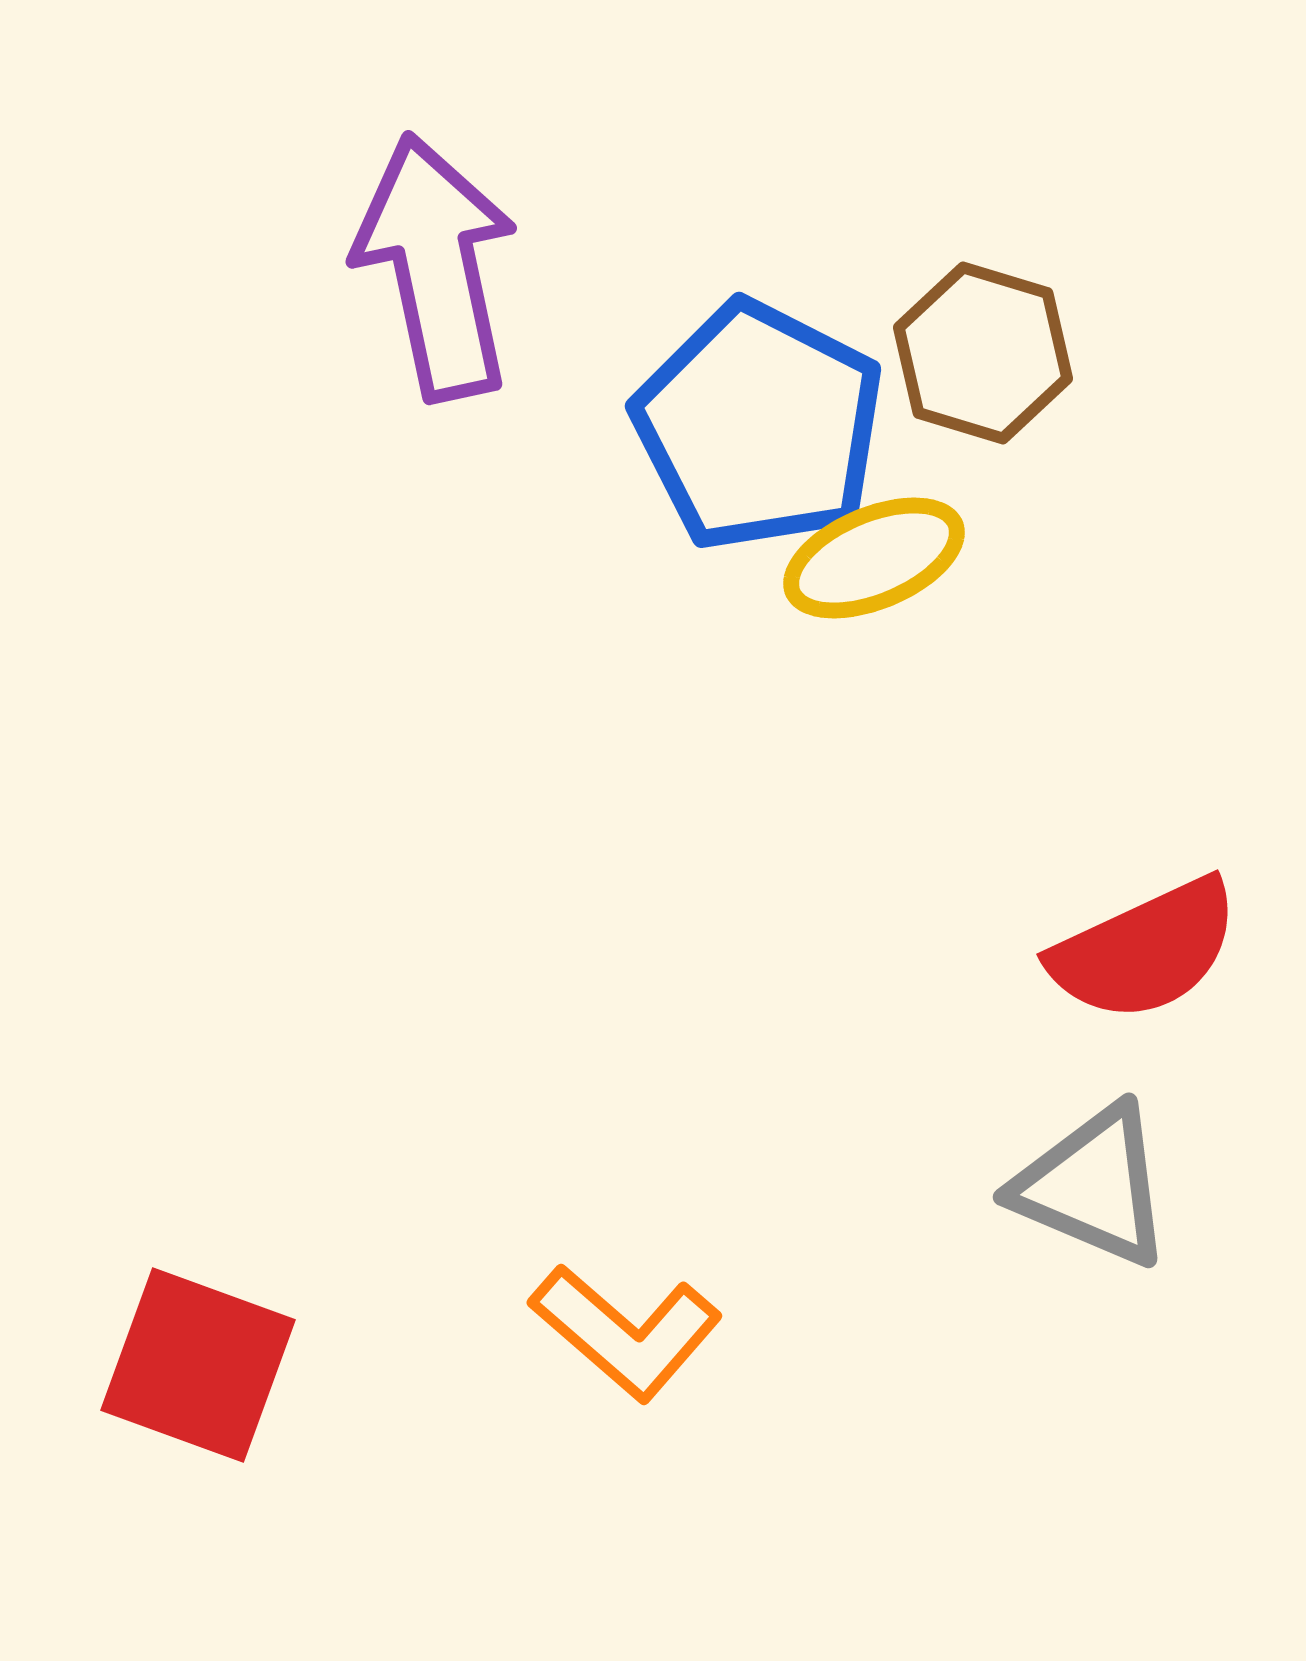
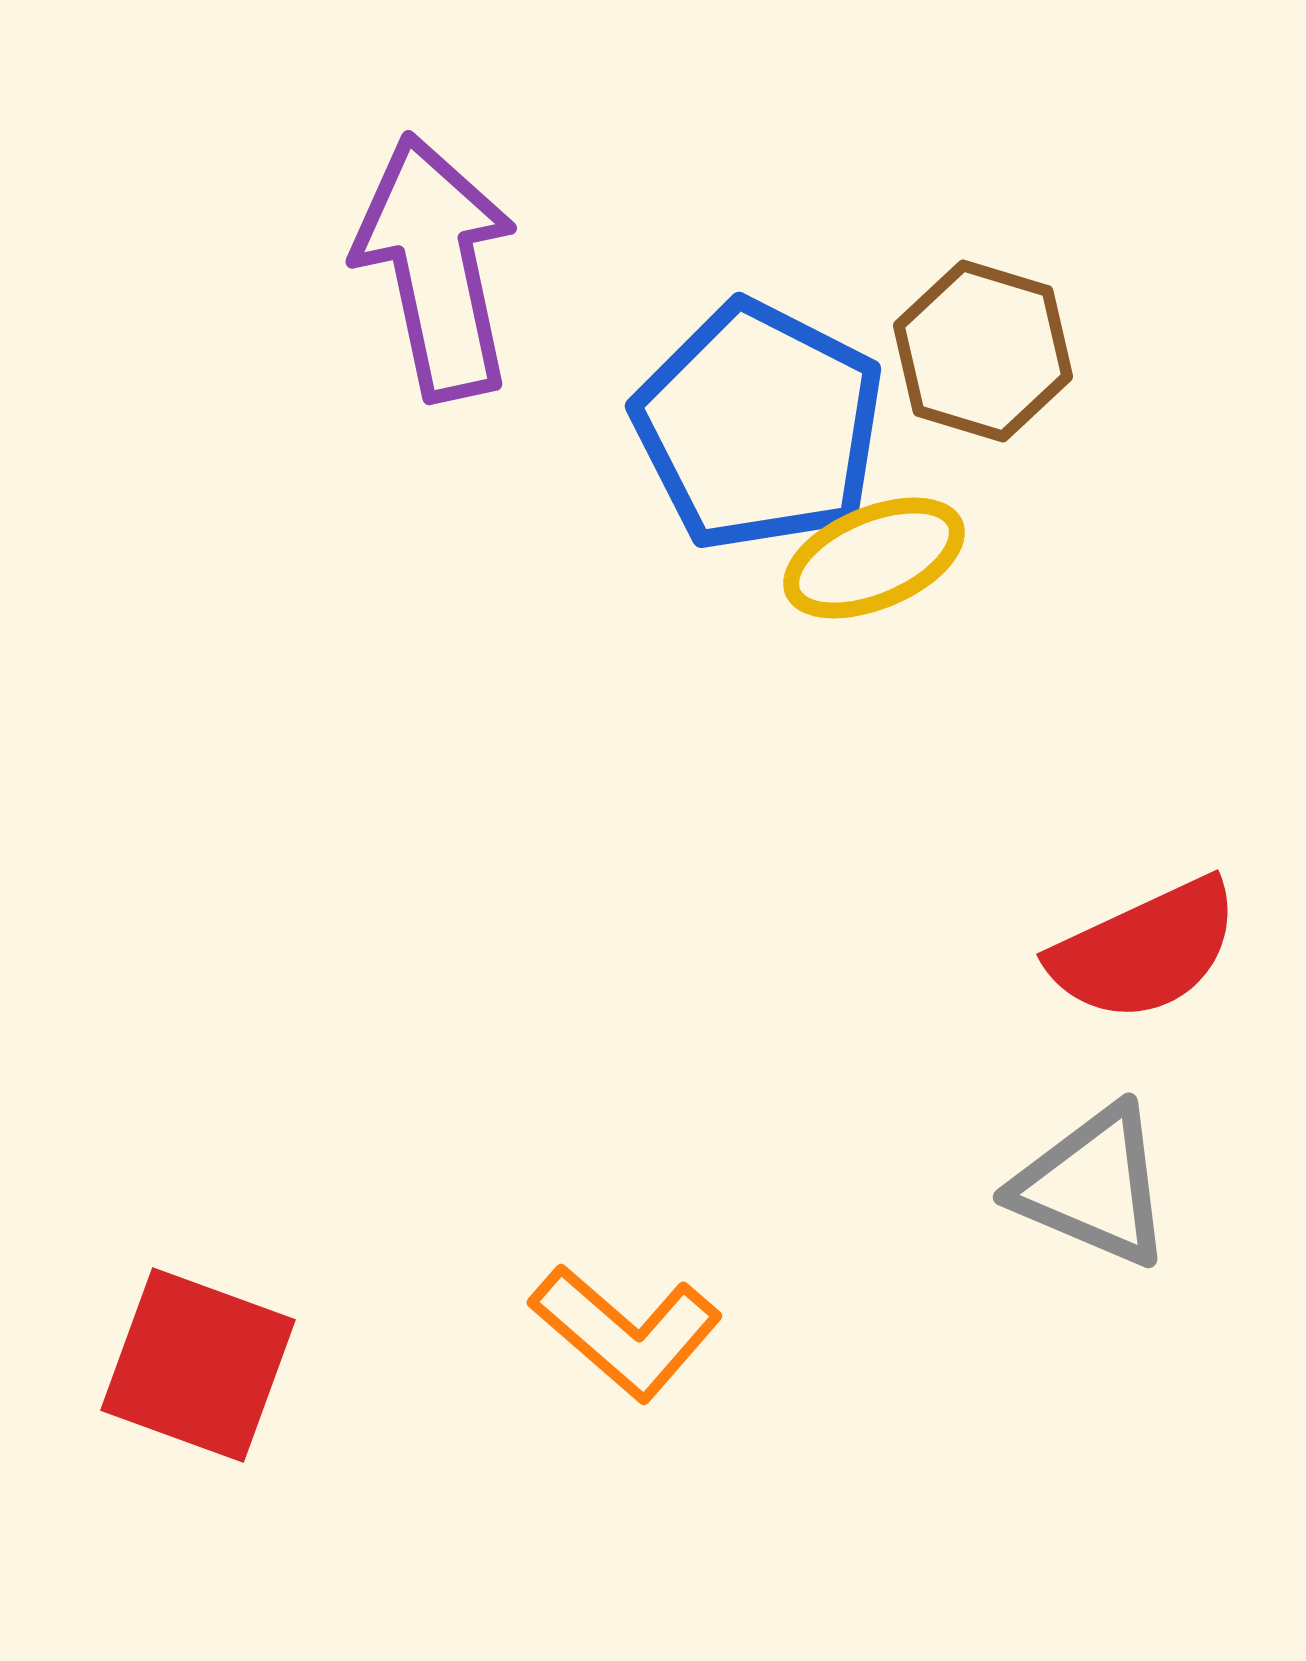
brown hexagon: moved 2 px up
